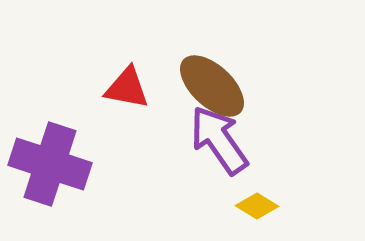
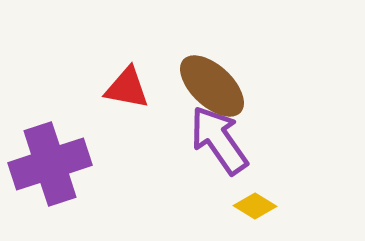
purple cross: rotated 36 degrees counterclockwise
yellow diamond: moved 2 px left
